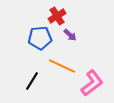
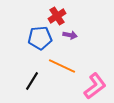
purple arrow: rotated 32 degrees counterclockwise
pink L-shape: moved 3 px right, 3 px down
